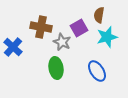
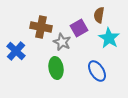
cyan star: moved 2 px right, 1 px down; rotated 25 degrees counterclockwise
blue cross: moved 3 px right, 4 px down
